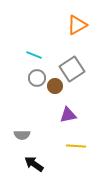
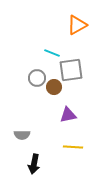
cyan line: moved 18 px right, 2 px up
gray square: moved 1 px left, 1 px down; rotated 25 degrees clockwise
brown circle: moved 1 px left, 1 px down
yellow line: moved 3 px left, 1 px down
black arrow: rotated 114 degrees counterclockwise
